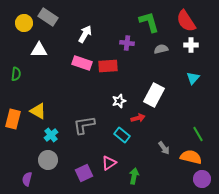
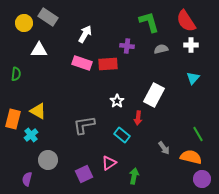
purple cross: moved 3 px down
red rectangle: moved 2 px up
white star: moved 2 px left; rotated 16 degrees counterclockwise
red arrow: rotated 112 degrees clockwise
cyan cross: moved 20 px left
purple square: moved 1 px down
